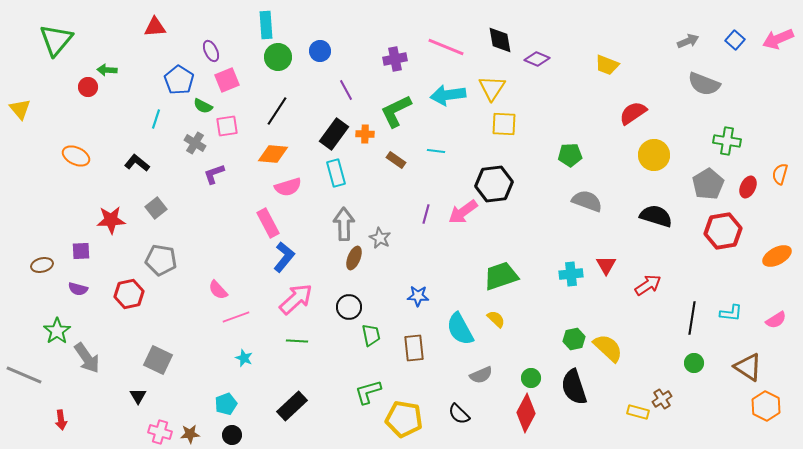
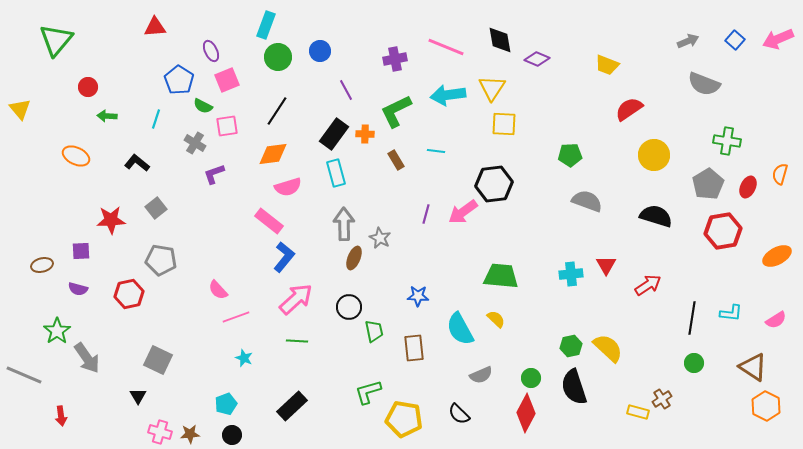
cyan rectangle at (266, 25): rotated 24 degrees clockwise
green arrow at (107, 70): moved 46 px down
red semicircle at (633, 113): moved 4 px left, 4 px up
orange diamond at (273, 154): rotated 12 degrees counterclockwise
brown rectangle at (396, 160): rotated 24 degrees clockwise
pink rectangle at (268, 223): moved 1 px right, 2 px up; rotated 24 degrees counterclockwise
green trapezoid at (501, 276): rotated 24 degrees clockwise
green trapezoid at (371, 335): moved 3 px right, 4 px up
green hexagon at (574, 339): moved 3 px left, 7 px down
brown triangle at (748, 367): moved 5 px right
red arrow at (61, 420): moved 4 px up
